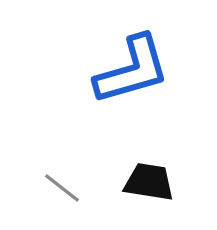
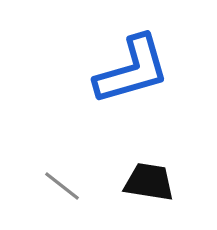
gray line: moved 2 px up
